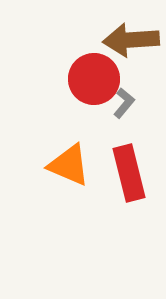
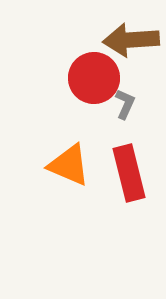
red circle: moved 1 px up
gray L-shape: moved 1 px right, 1 px down; rotated 16 degrees counterclockwise
